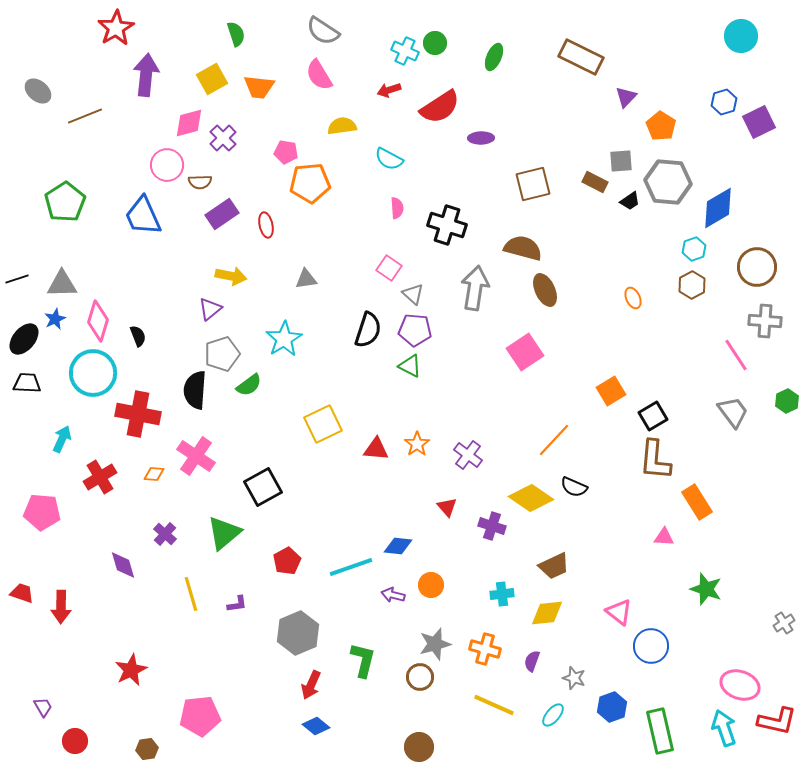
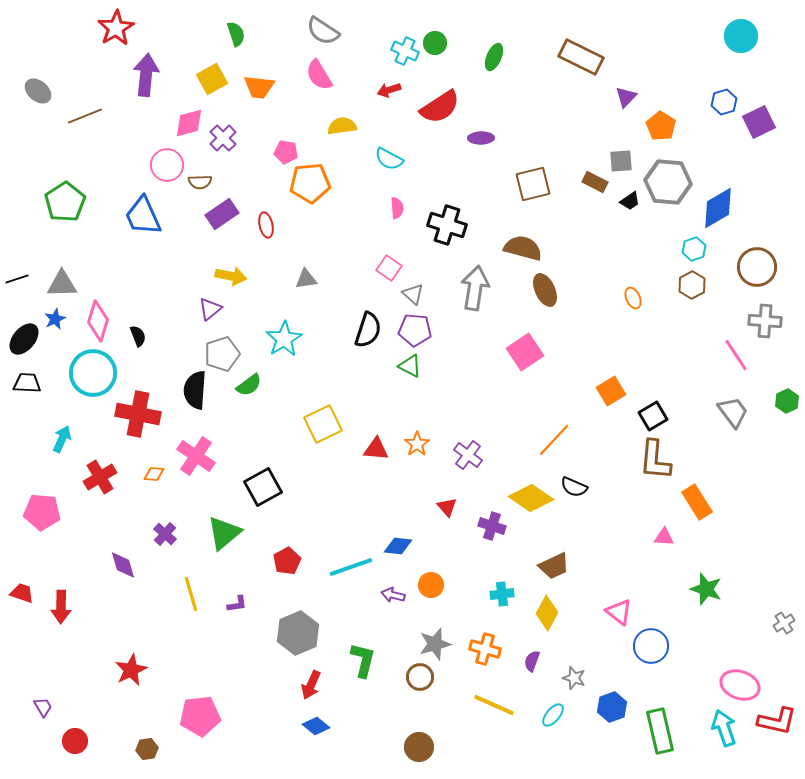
yellow diamond at (547, 613): rotated 56 degrees counterclockwise
